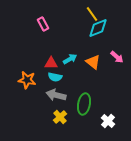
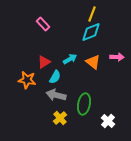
yellow line: rotated 56 degrees clockwise
pink rectangle: rotated 16 degrees counterclockwise
cyan diamond: moved 7 px left, 4 px down
pink arrow: rotated 40 degrees counterclockwise
red triangle: moved 7 px left, 1 px up; rotated 32 degrees counterclockwise
cyan semicircle: rotated 72 degrees counterclockwise
yellow cross: moved 1 px down
